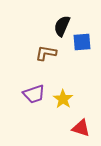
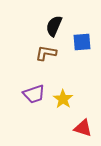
black semicircle: moved 8 px left
red triangle: moved 2 px right
